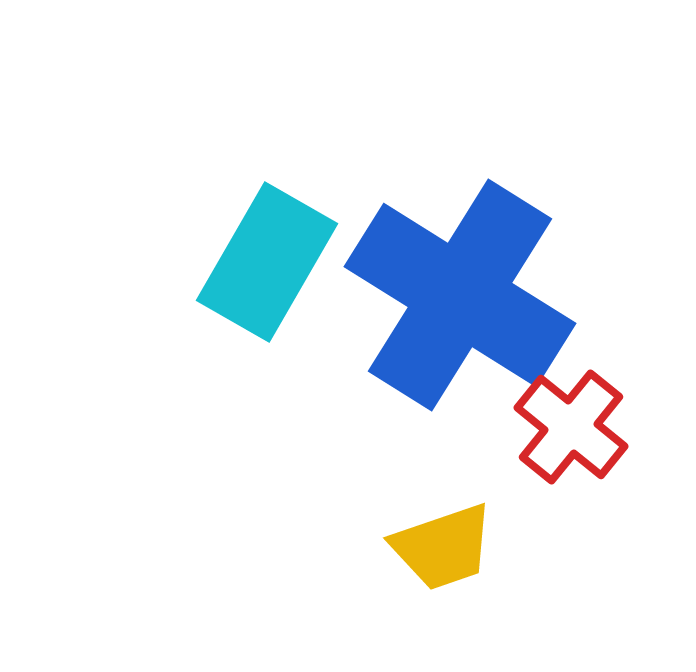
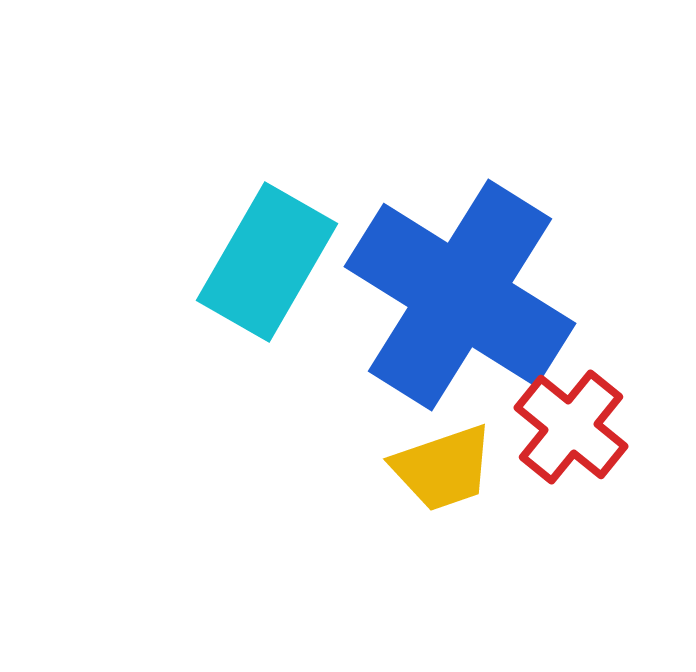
yellow trapezoid: moved 79 px up
